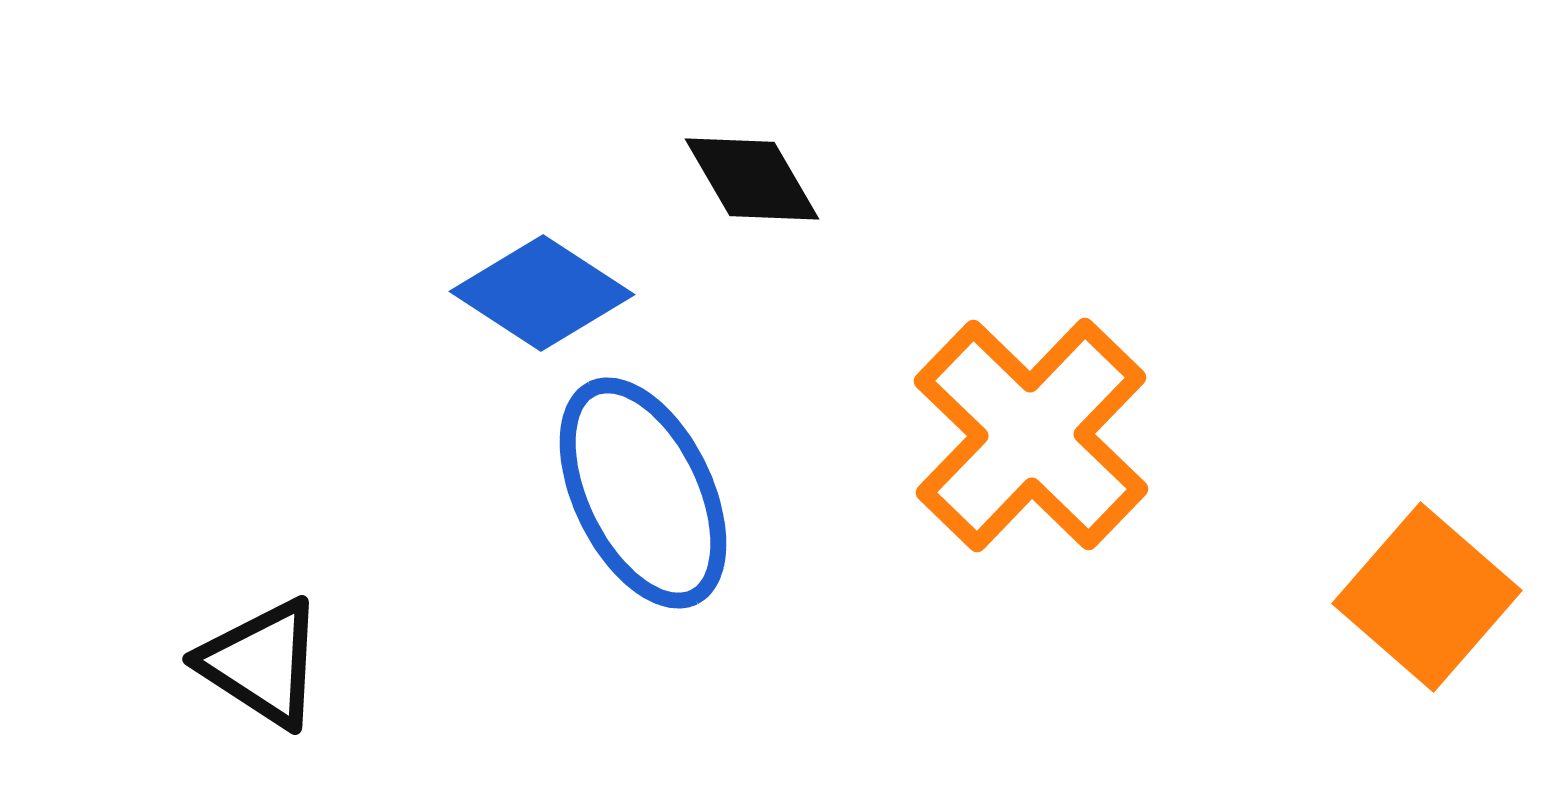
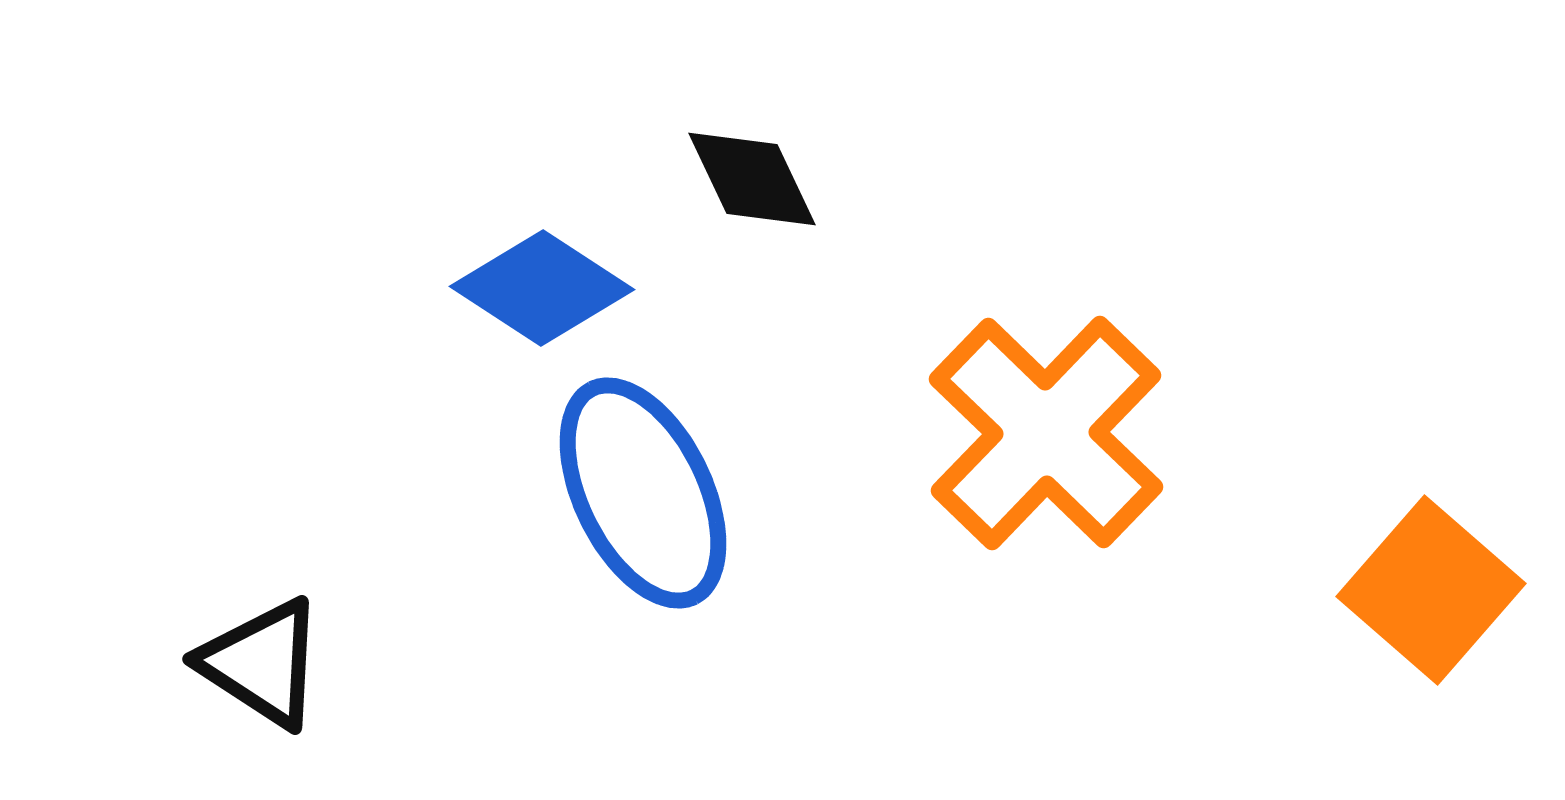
black diamond: rotated 5 degrees clockwise
blue diamond: moved 5 px up
orange cross: moved 15 px right, 2 px up
orange square: moved 4 px right, 7 px up
